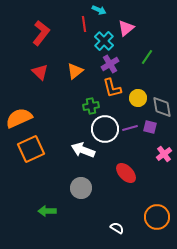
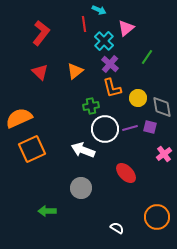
purple cross: rotated 18 degrees counterclockwise
orange square: moved 1 px right
